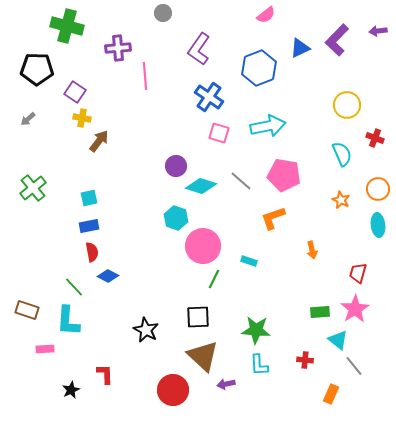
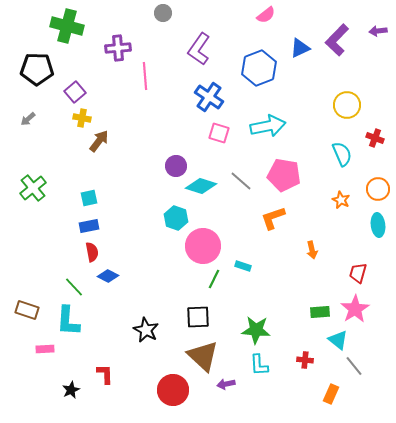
purple square at (75, 92): rotated 15 degrees clockwise
cyan rectangle at (249, 261): moved 6 px left, 5 px down
